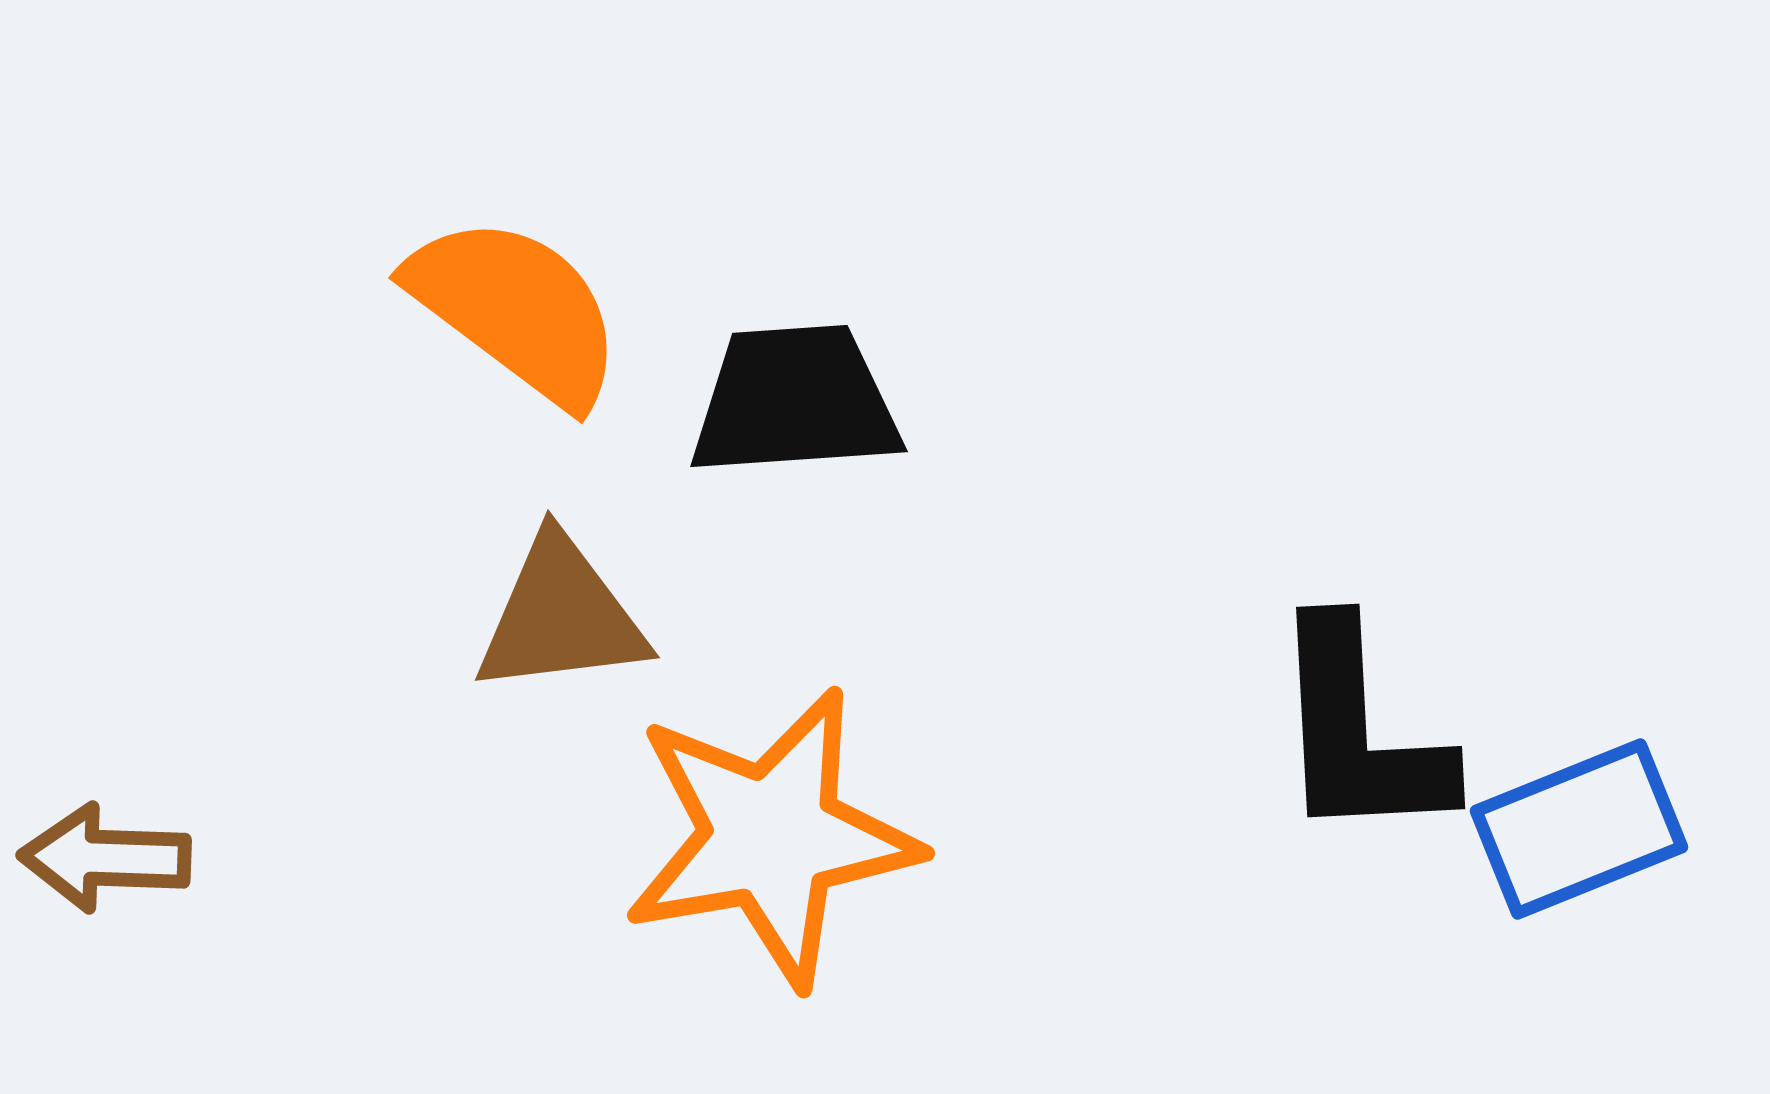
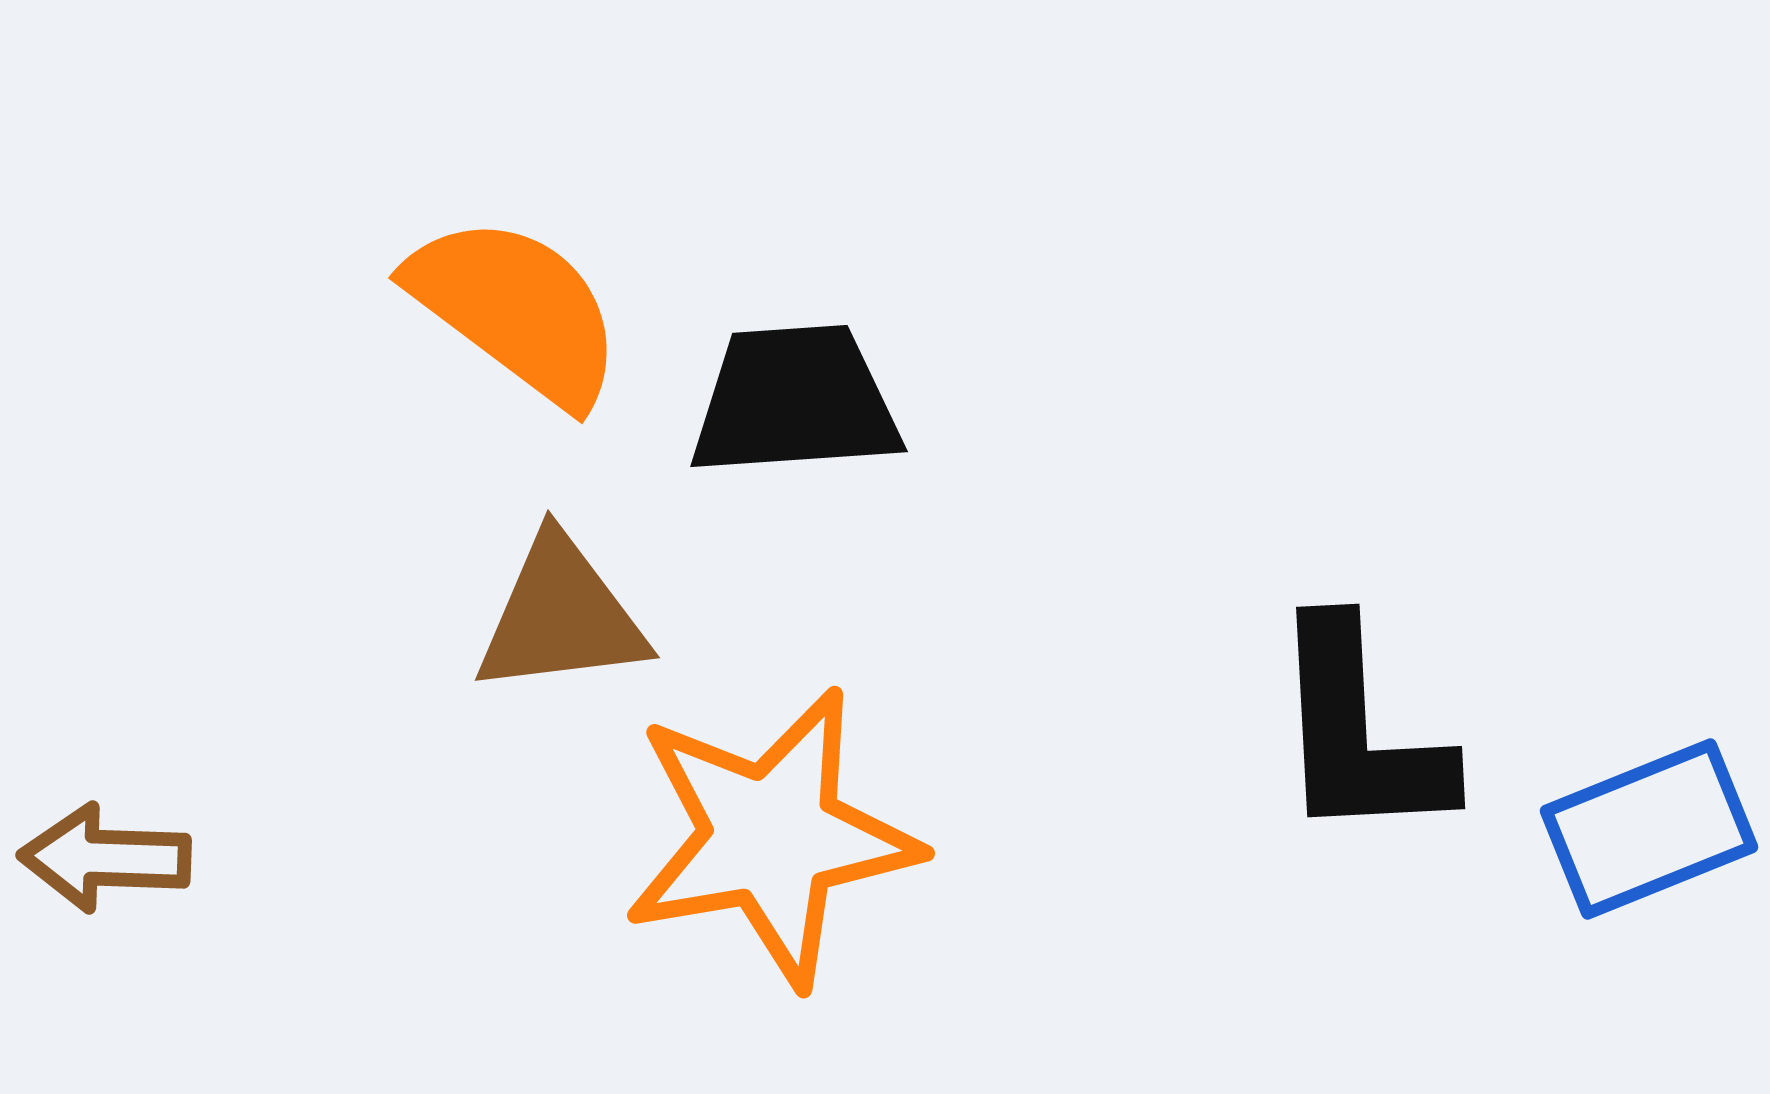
blue rectangle: moved 70 px right
